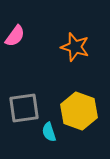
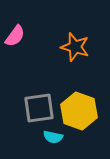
gray square: moved 15 px right
cyan semicircle: moved 4 px right, 5 px down; rotated 60 degrees counterclockwise
